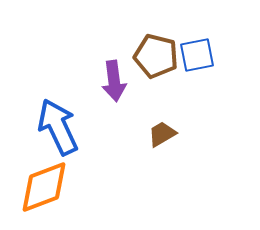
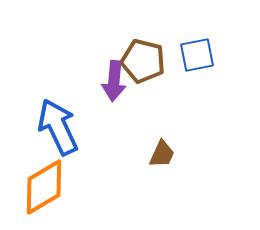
brown pentagon: moved 13 px left, 5 px down
purple arrow: rotated 12 degrees clockwise
brown trapezoid: moved 20 px down; rotated 144 degrees clockwise
orange diamond: rotated 10 degrees counterclockwise
